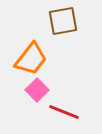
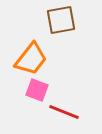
brown square: moved 2 px left, 1 px up
pink square: rotated 25 degrees counterclockwise
